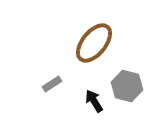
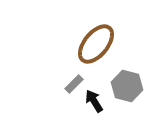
brown ellipse: moved 2 px right, 1 px down
gray rectangle: moved 22 px right; rotated 12 degrees counterclockwise
